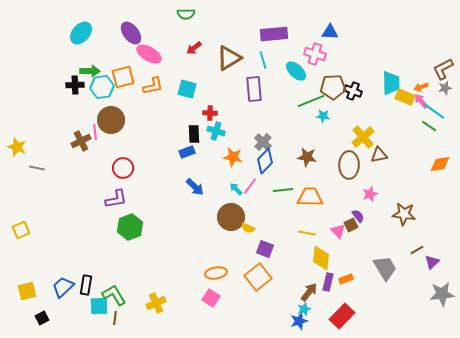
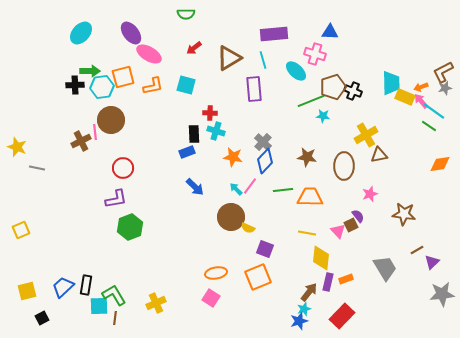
brown L-shape at (443, 69): moved 3 px down
brown pentagon at (333, 87): rotated 15 degrees counterclockwise
cyan square at (187, 89): moved 1 px left, 4 px up
yellow cross at (363, 137): moved 3 px right, 2 px up; rotated 10 degrees clockwise
brown ellipse at (349, 165): moved 5 px left, 1 px down
orange square at (258, 277): rotated 16 degrees clockwise
